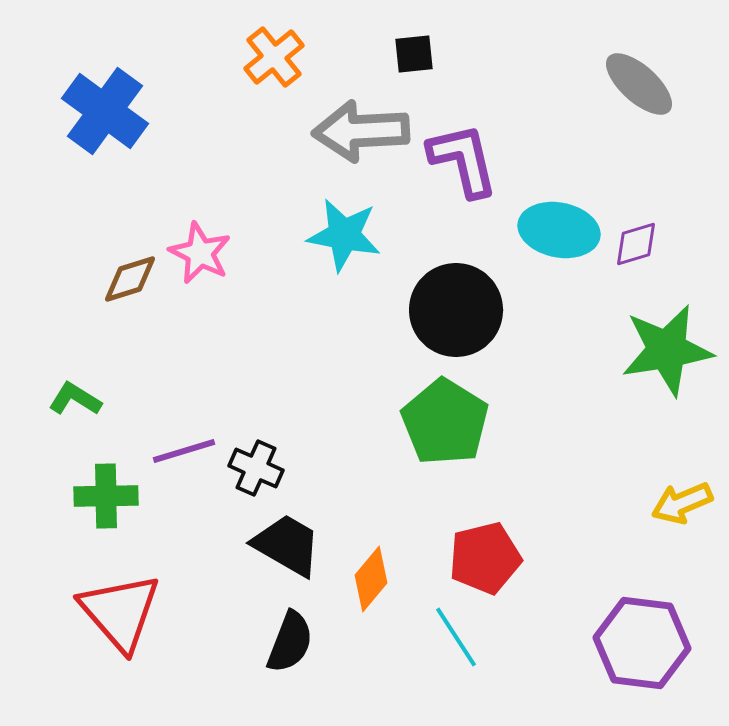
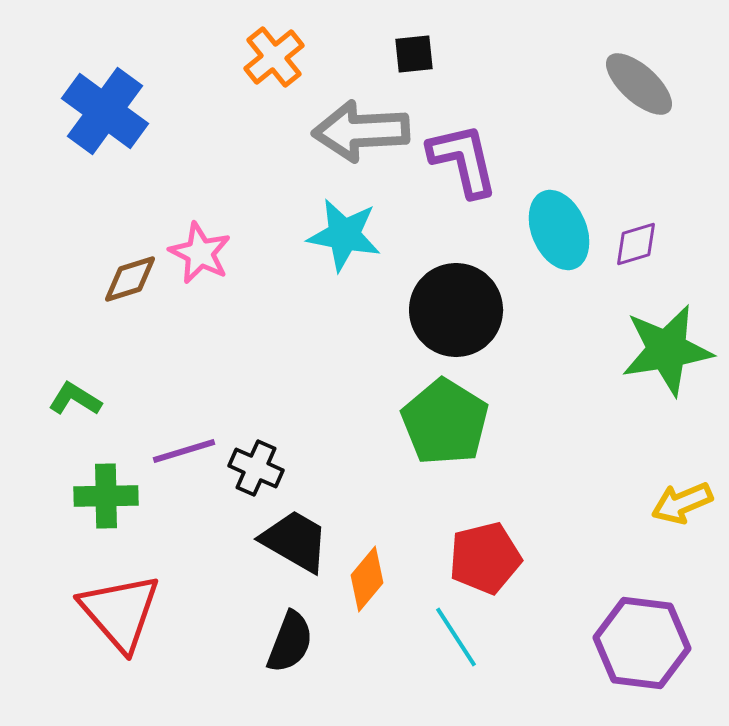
cyan ellipse: rotated 56 degrees clockwise
black trapezoid: moved 8 px right, 4 px up
orange diamond: moved 4 px left
